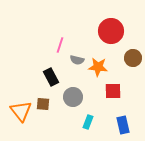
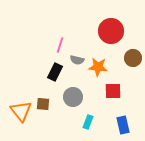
black rectangle: moved 4 px right, 5 px up; rotated 54 degrees clockwise
